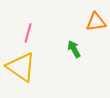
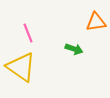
pink line: rotated 36 degrees counterclockwise
green arrow: rotated 138 degrees clockwise
